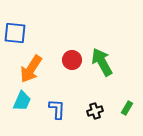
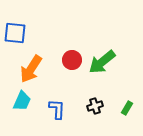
green arrow: rotated 100 degrees counterclockwise
black cross: moved 5 px up
